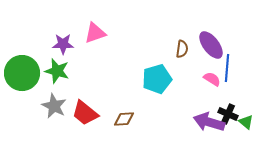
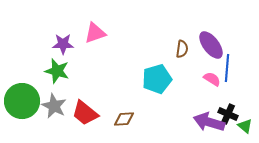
green circle: moved 28 px down
green triangle: moved 1 px left, 4 px down
